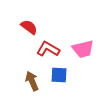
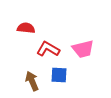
red semicircle: moved 3 px left, 1 px down; rotated 30 degrees counterclockwise
